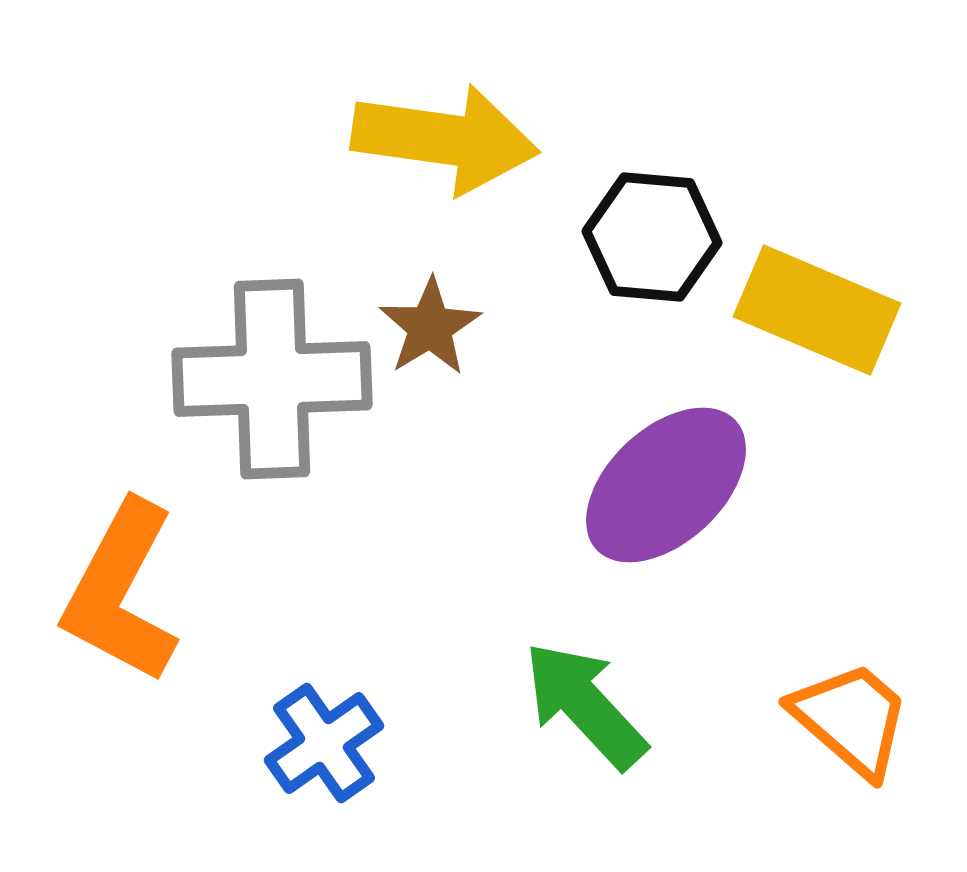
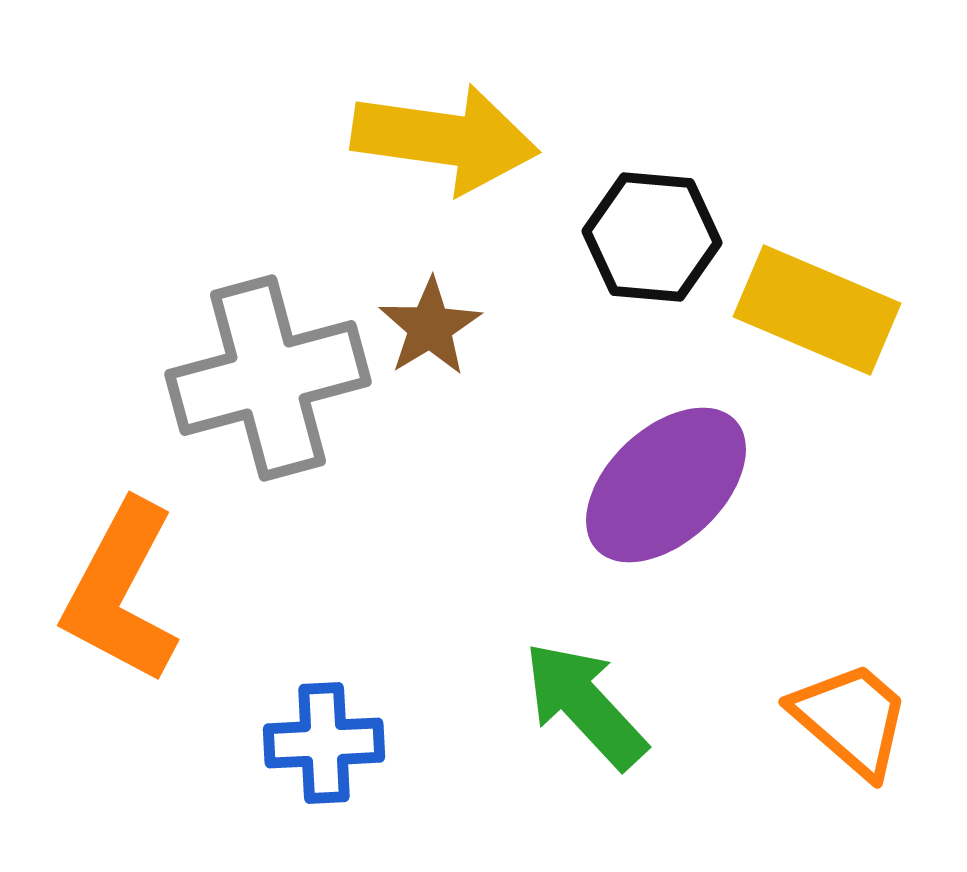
gray cross: moved 4 px left, 1 px up; rotated 13 degrees counterclockwise
blue cross: rotated 32 degrees clockwise
